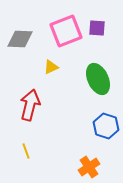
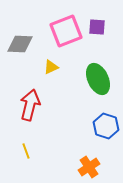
purple square: moved 1 px up
gray diamond: moved 5 px down
